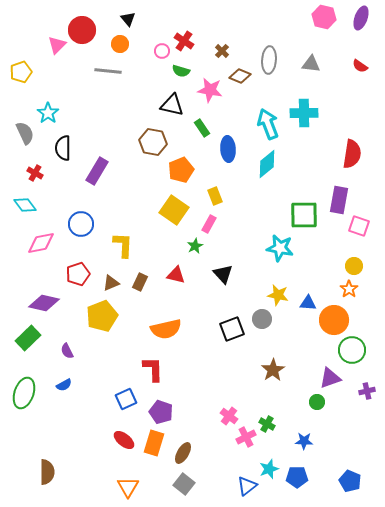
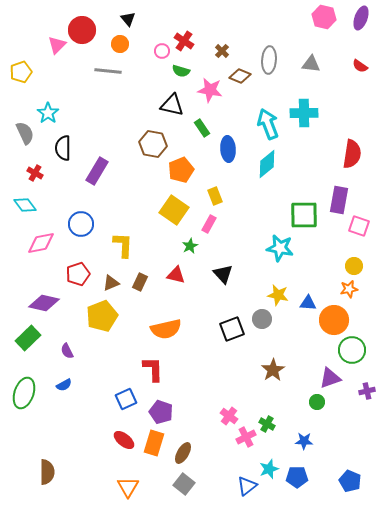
brown hexagon at (153, 142): moved 2 px down
green star at (195, 246): moved 5 px left
orange star at (349, 289): rotated 24 degrees clockwise
